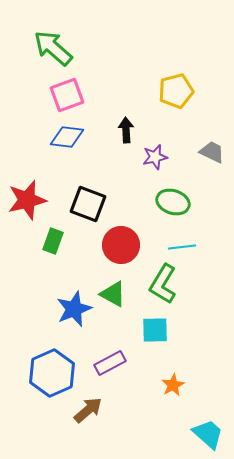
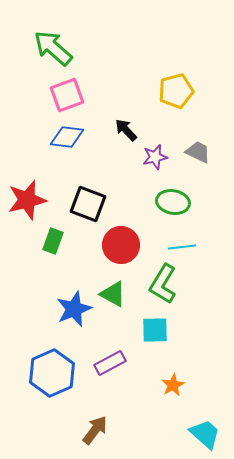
black arrow: rotated 40 degrees counterclockwise
gray trapezoid: moved 14 px left
green ellipse: rotated 8 degrees counterclockwise
brown arrow: moved 7 px right, 20 px down; rotated 12 degrees counterclockwise
cyan trapezoid: moved 3 px left
